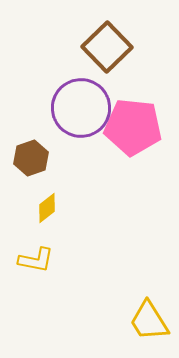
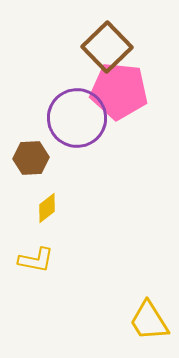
purple circle: moved 4 px left, 10 px down
pink pentagon: moved 14 px left, 36 px up
brown hexagon: rotated 16 degrees clockwise
